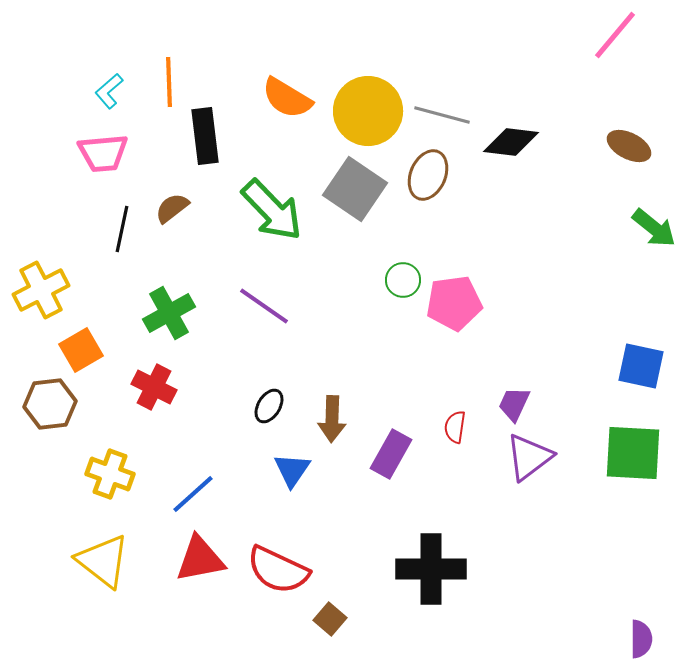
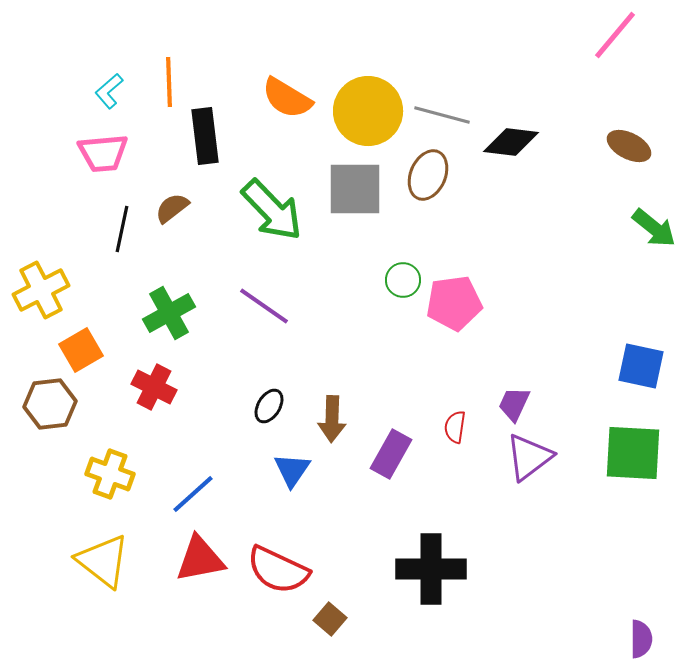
gray square at (355, 189): rotated 34 degrees counterclockwise
